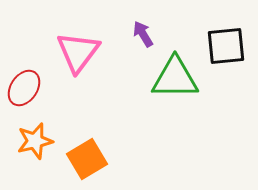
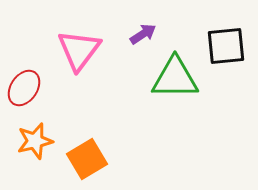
purple arrow: rotated 88 degrees clockwise
pink triangle: moved 1 px right, 2 px up
